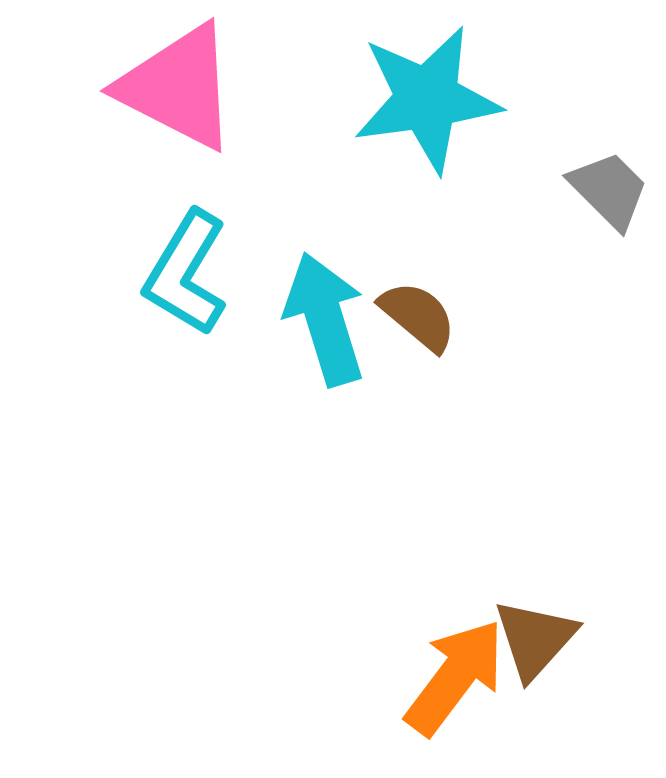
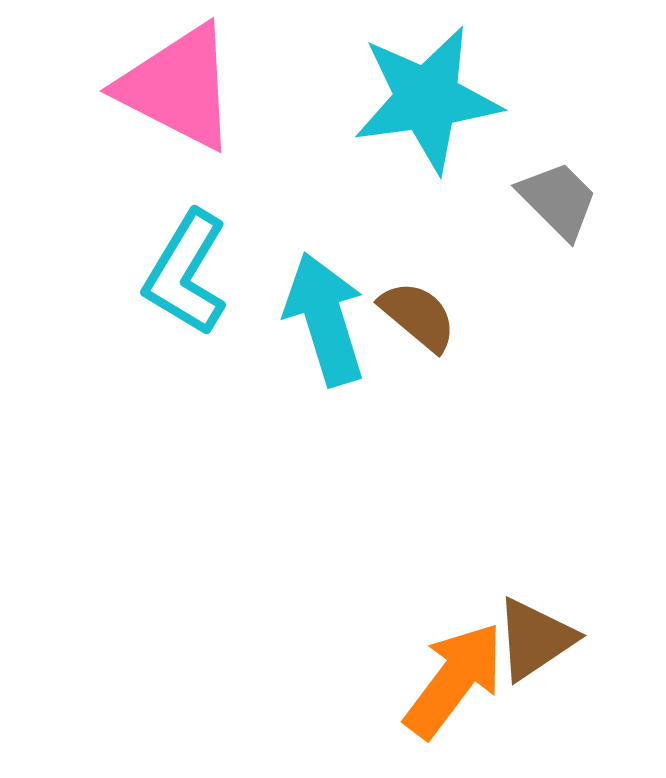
gray trapezoid: moved 51 px left, 10 px down
brown triangle: rotated 14 degrees clockwise
orange arrow: moved 1 px left, 3 px down
